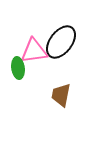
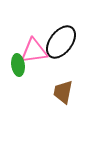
green ellipse: moved 3 px up
brown trapezoid: moved 2 px right, 3 px up
